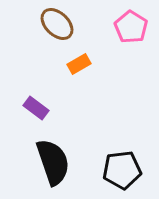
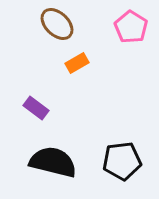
orange rectangle: moved 2 px left, 1 px up
black semicircle: rotated 57 degrees counterclockwise
black pentagon: moved 9 px up
